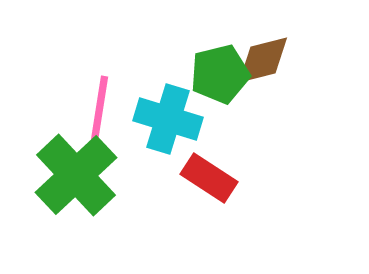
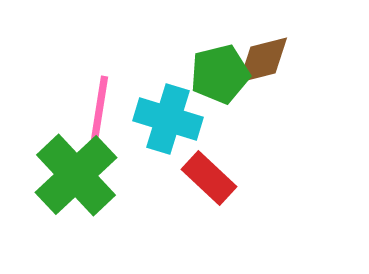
red rectangle: rotated 10 degrees clockwise
